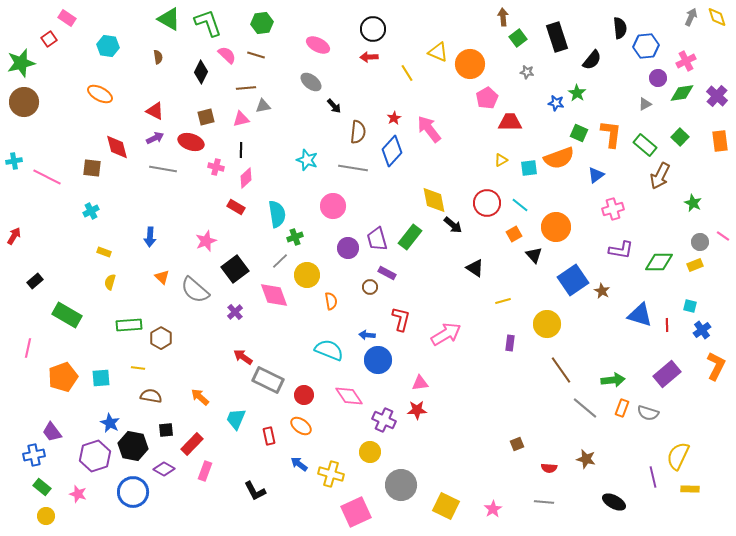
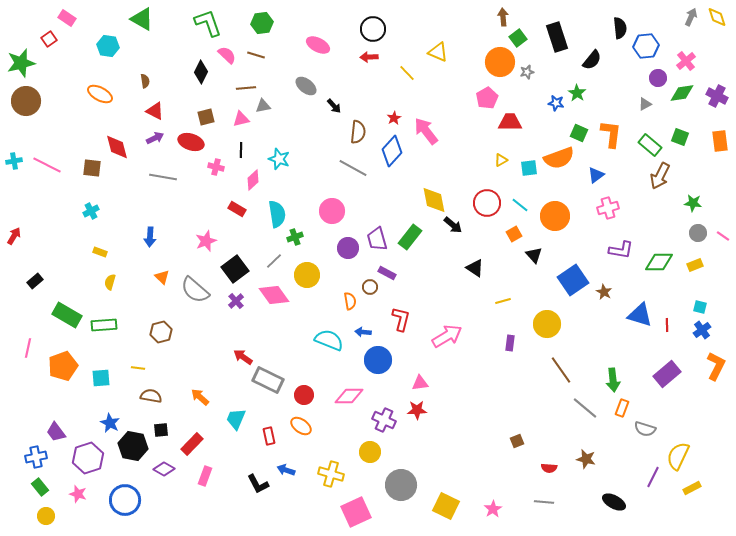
green triangle at (169, 19): moved 27 px left
brown semicircle at (158, 57): moved 13 px left, 24 px down
pink cross at (686, 61): rotated 12 degrees counterclockwise
orange circle at (470, 64): moved 30 px right, 2 px up
gray star at (527, 72): rotated 24 degrees counterclockwise
yellow line at (407, 73): rotated 12 degrees counterclockwise
gray ellipse at (311, 82): moved 5 px left, 4 px down
purple cross at (717, 96): rotated 15 degrees counterclockwise
brown circle at (24, 102): moved 2 px right, 1 px up
pink arrow at (429, 129): moved 3 px left, 2 px down
green square at (680, 137): rotated 24 degrees counterclockwise
green rectangle at (645, 145): moved 5 px right
cyan star at (307, 160): moved 28 px left, 1 px up
gray line at (353, 168): rotated 20 degrees clockwise
gray line at (163, 169): moved 8 px down
pink line at (47, 177): moved 12 px up
pink diamond at (246, 178): moved 7 px right, 2 px down
green star at (693, 203): rotated 18 degrees counterclockwise
pink circle at (333, 206): moved 1 px left, 5 px down
red rectangle at (236, 207): moved 1 px right, 2 px down
pink cross at (613, 209): moved 5 px left, 1 px up
orange circle at (556, 227): moved 1 px left, 11 px up
gray circle at (700, 242): moved 2 px left, 9 px up
yellow rectangle at (104, 252): moved 4 px left
gray line at (280, 261): moved 6 px left
brown star at (602, 291): moved 2 px right, 1 px down
pink diamond at (274, 295): rotated 16 degrees counterclockwise
orange semicircle at (331, 301): moved 19 px right
cyan square at (690, 306): moved 10 px right, 1 px down
purple cross at (235, 312): moved 1 px right, 11 px up
green rectangle at (129, 325): moved 25 px left
pink arrow at (446, 334): moved 1 px right, 2 px down
blue arrow at (367, 335): moved 4 px left, 3 px up
brown hexagon at (161, 338): moved 6 px up; rotated 15 degrees clockwise
cyan semicircle at (329, 350): moved 10 px up
orange pentagon at (63, 377): moved 11 px up
green arrow at (613, 380): rotated 90 degrees clockwise
pink diamond at (349, 396): rotated 56 degrees counterclockwise
gray semicircle at (648, 413): moved 3 px left, 16 px down
black square at (166, 430): moved 5 px left
purple trapezoid at (52, 432): moved 4 px right
brown square at (517, 444): moved 3 px up
blue cross at (34, 455): moved 2 px right, 2 px down
purple hexagon at (95, 456): moved 7 px left, 2 px down
blue arrow at (299, 464): moved 13 px left, 6 px down; rotated 18 degrees counterclockwise
pink rectangle at (205, 471): moved 5 px down
purple line at (653, 477): rotated 40 degrees clockwise
green rectangle at (42, 487): moved 2 px left; rotated 12 degrees clockwise
yellow rectangle at (690, 489): moved 2 px right, 1 px up; rotated 30 degrees counterclockwise
black L-shape at (255, 491): moved 3 px right, 7 px up
blue circle at (133, 492): moved 8 px left, 8 px down
